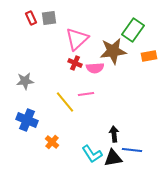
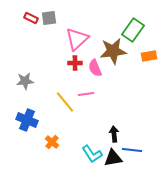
red rectangle: rotated 40 degrees counterclockwise
red cross: rotated 24 degrees counterclockwise
pink semicircle: rotated 72 degrees clockwise
